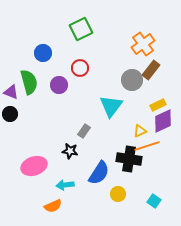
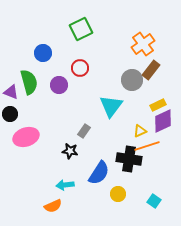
pink ellipse: moved 8 px left, 29 px up
